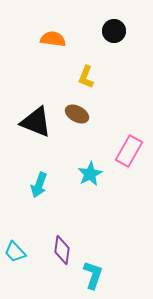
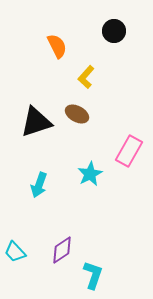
orange semicircle: moved 4 px right, 7 px down; rotated 55 degrees clockwise
yellow L-shape: rotated 20 degrees clockwise
black triangle: rotated 40 degrees counterclockwise
purple diamond: rotated 48 degrees clockwise
